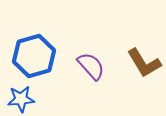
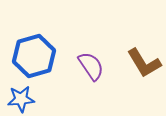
purple semicircle: rotated 8 degrees clockwise
